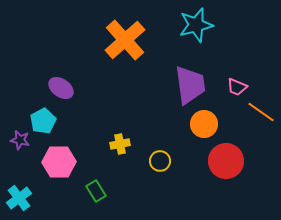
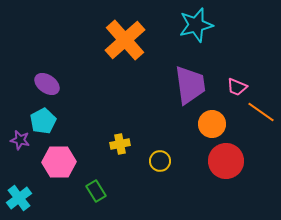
purple ellipse: moved 14 px left, 4 px up
orange circle: moved 8 px right
